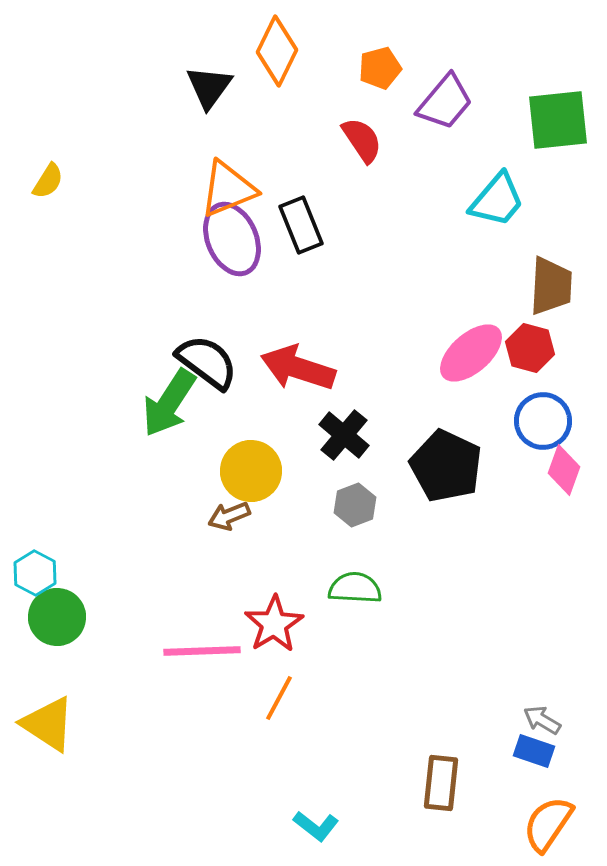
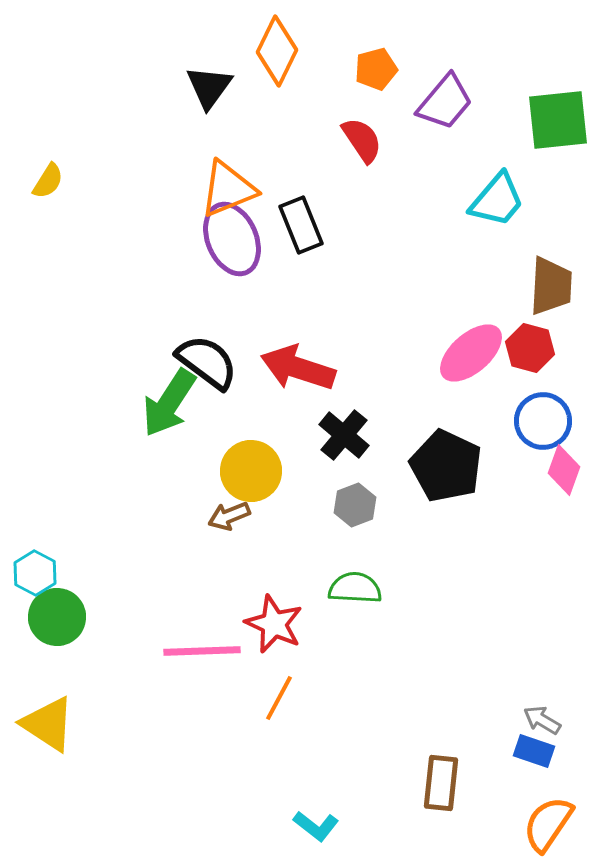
orange pentagon: moved 4 px left, 1 px down
red star: rotated 16 degrees counterclockwise
